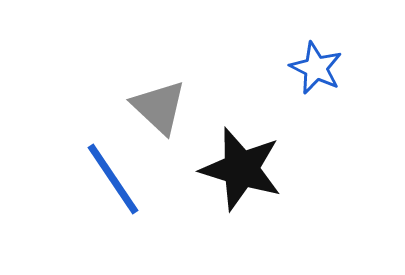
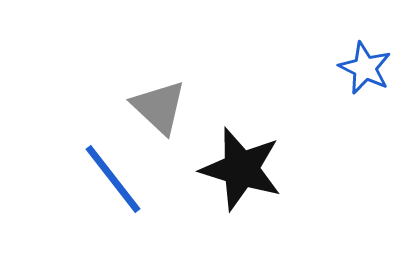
blue star: moved 49 px right
blue line: rotated 4 degrees counterclockwise
